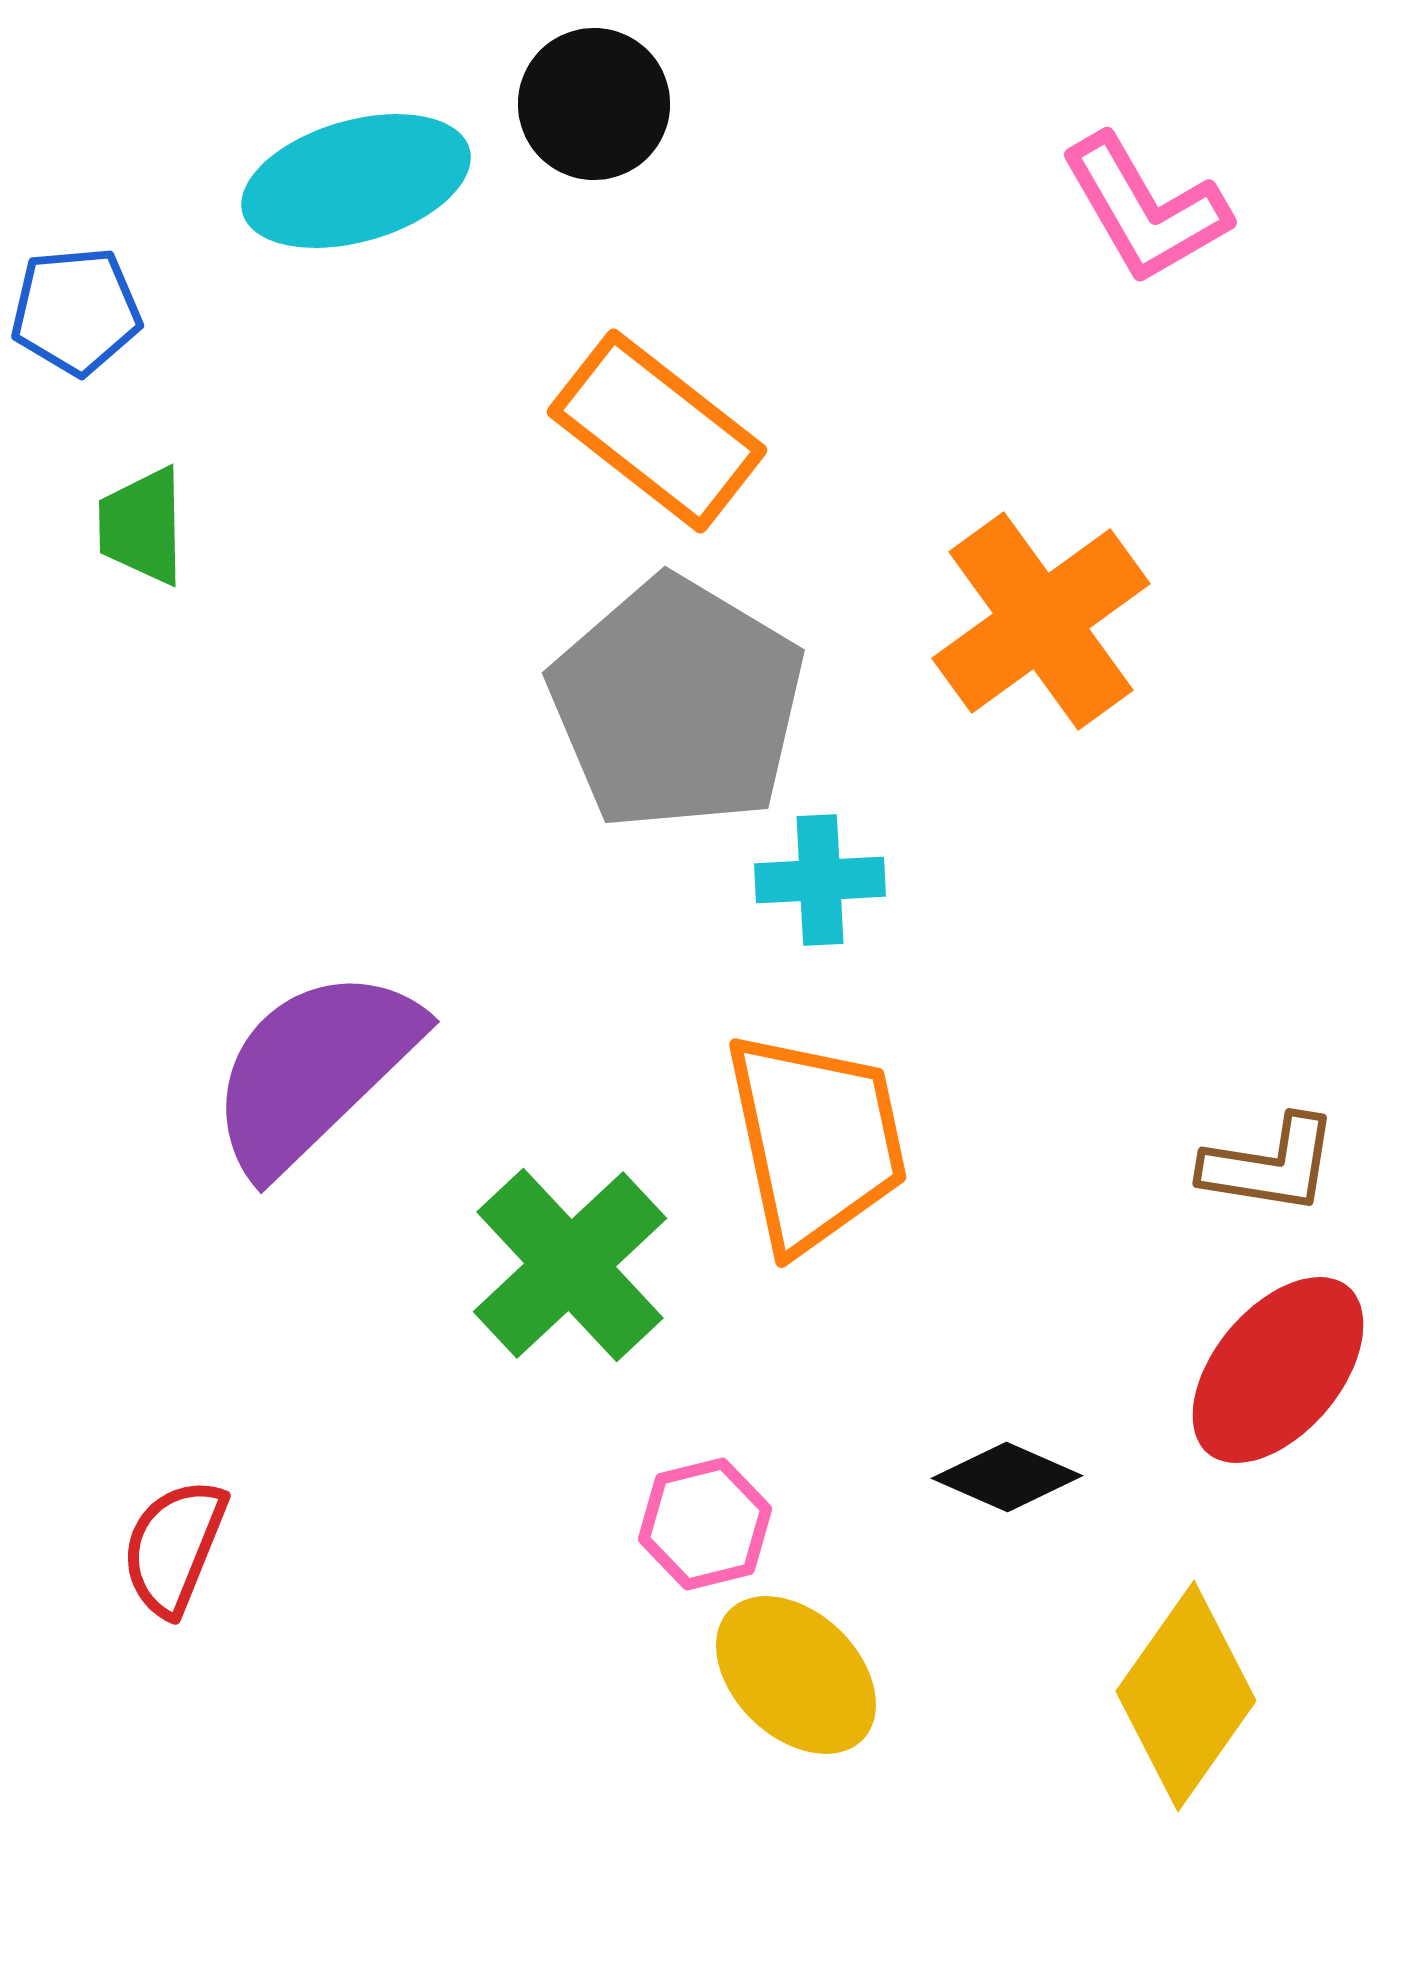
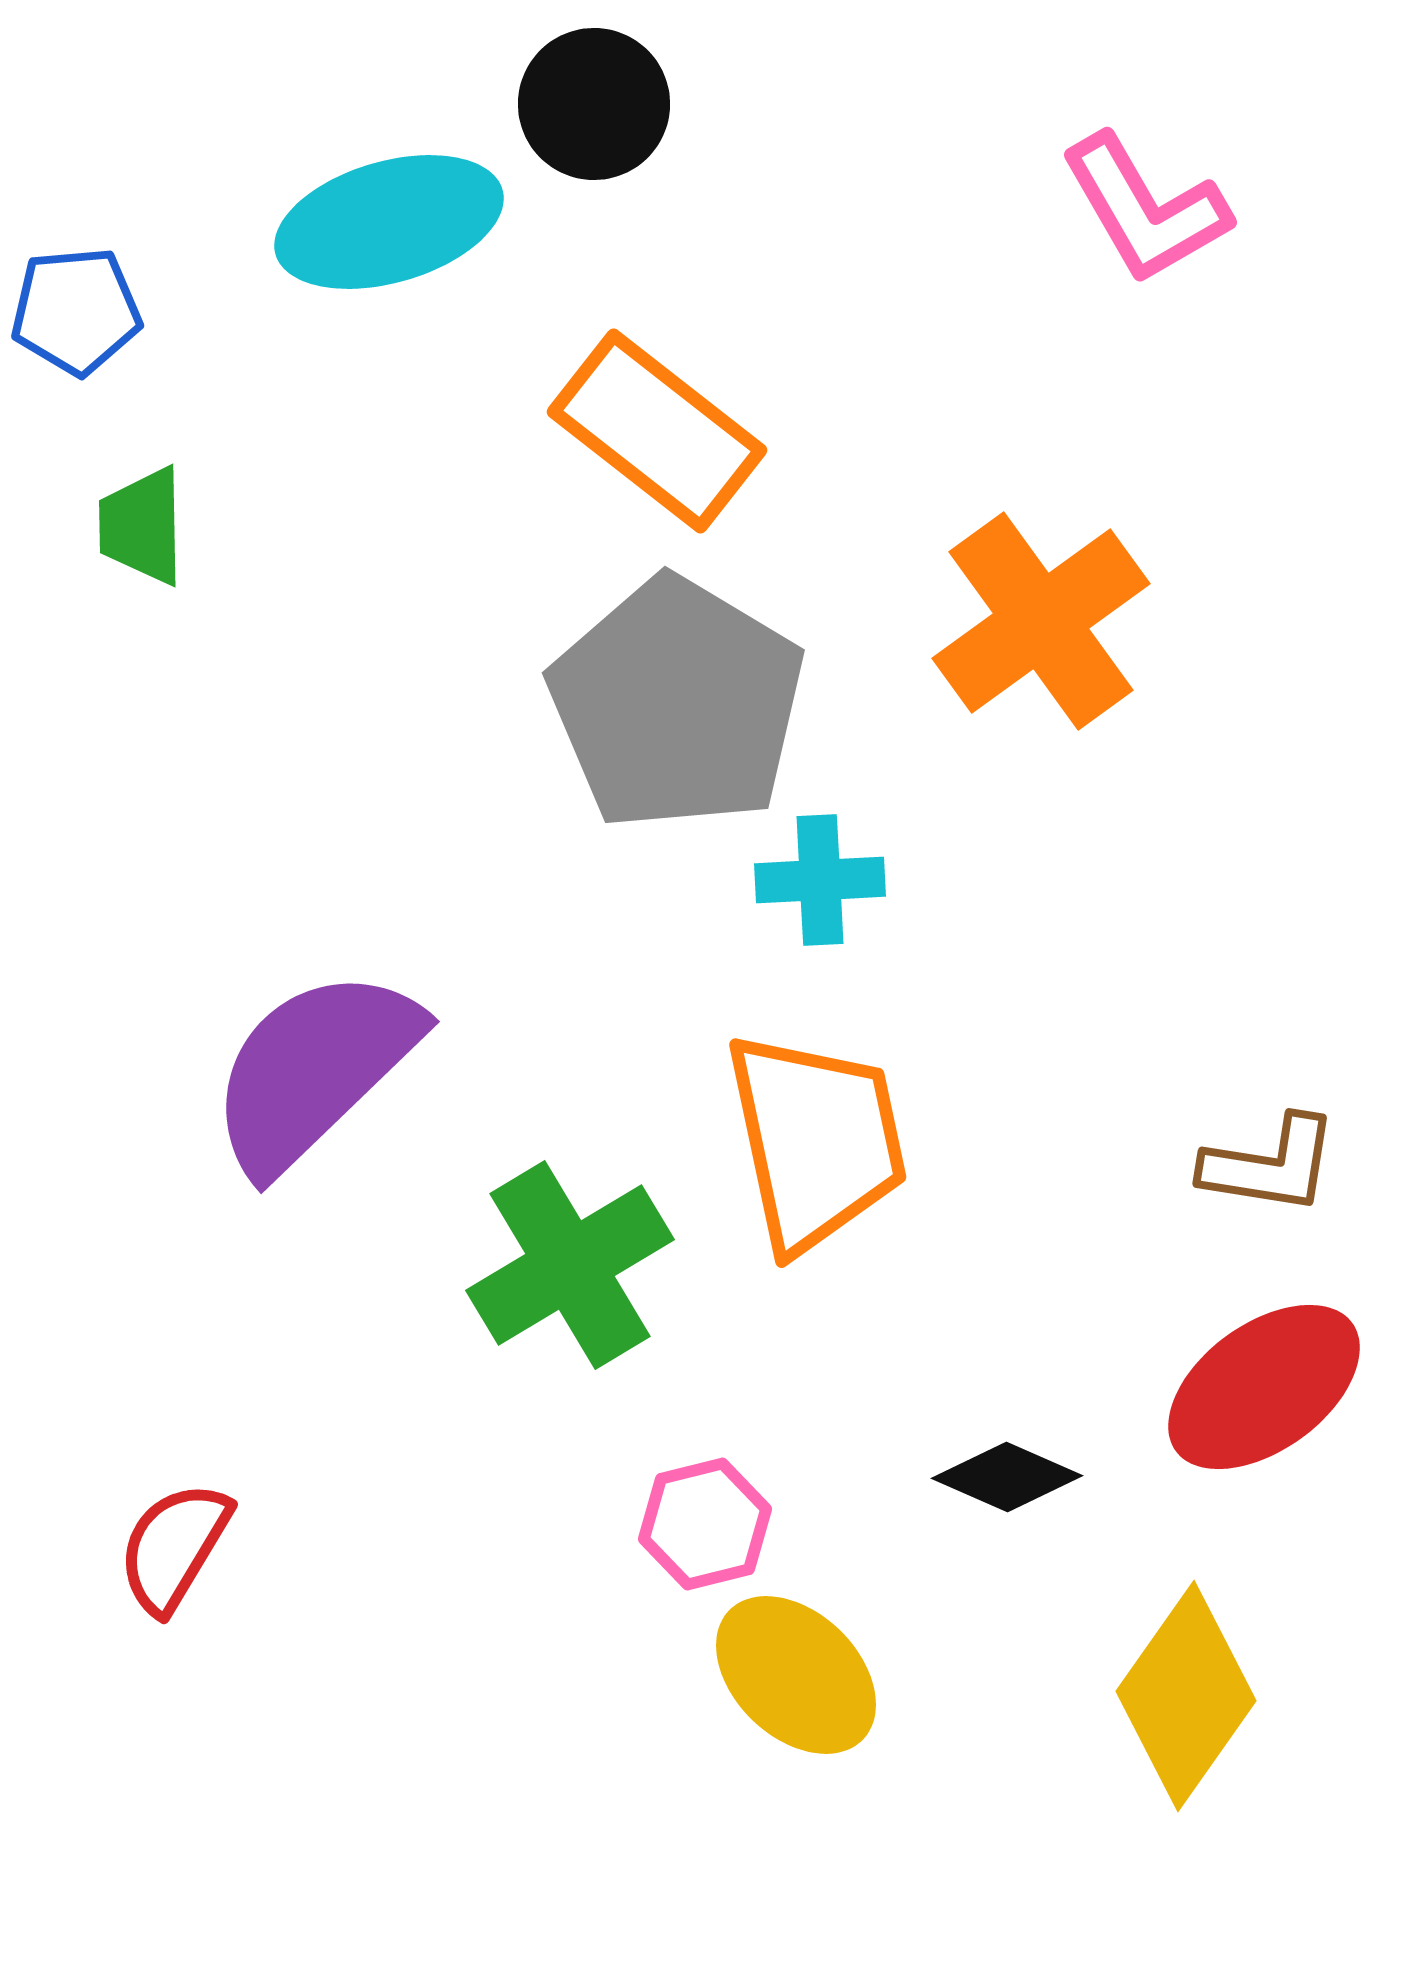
cyan ellipse: moved 33 px right, 41 px down
green cross: rotated 12 degrees clockwise
red ellipse: moved 14 px left, 17 px down; rotated 14 degrees clockwise
red semicircle: rotated 9 degrees clockwise
